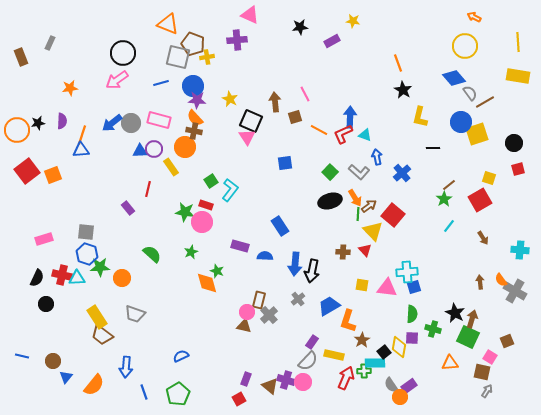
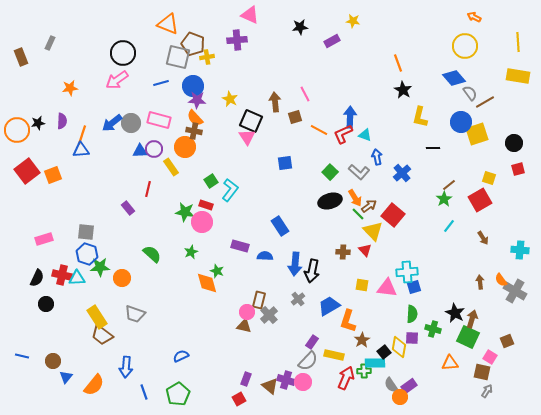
green line at (358, 214): rotated 48 degrees counterclockwise
